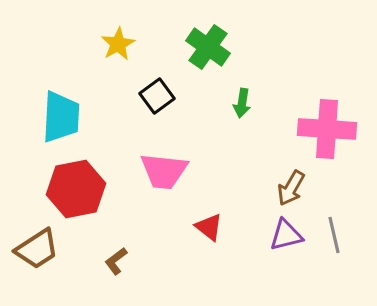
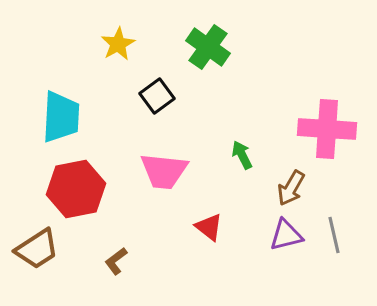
green arrow: moved 52 px down; rotated 144 degrees clockwise
